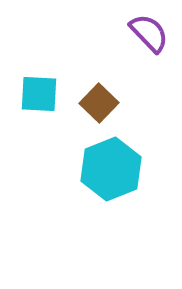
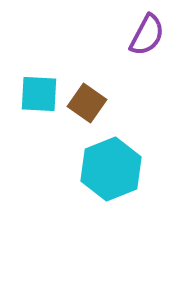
purple semicircle: moved 2 px left, 2 px down; rotated 72 degrees clockwise
brown square: moved 12 px left; rotated 9 degrees counterclockwise
